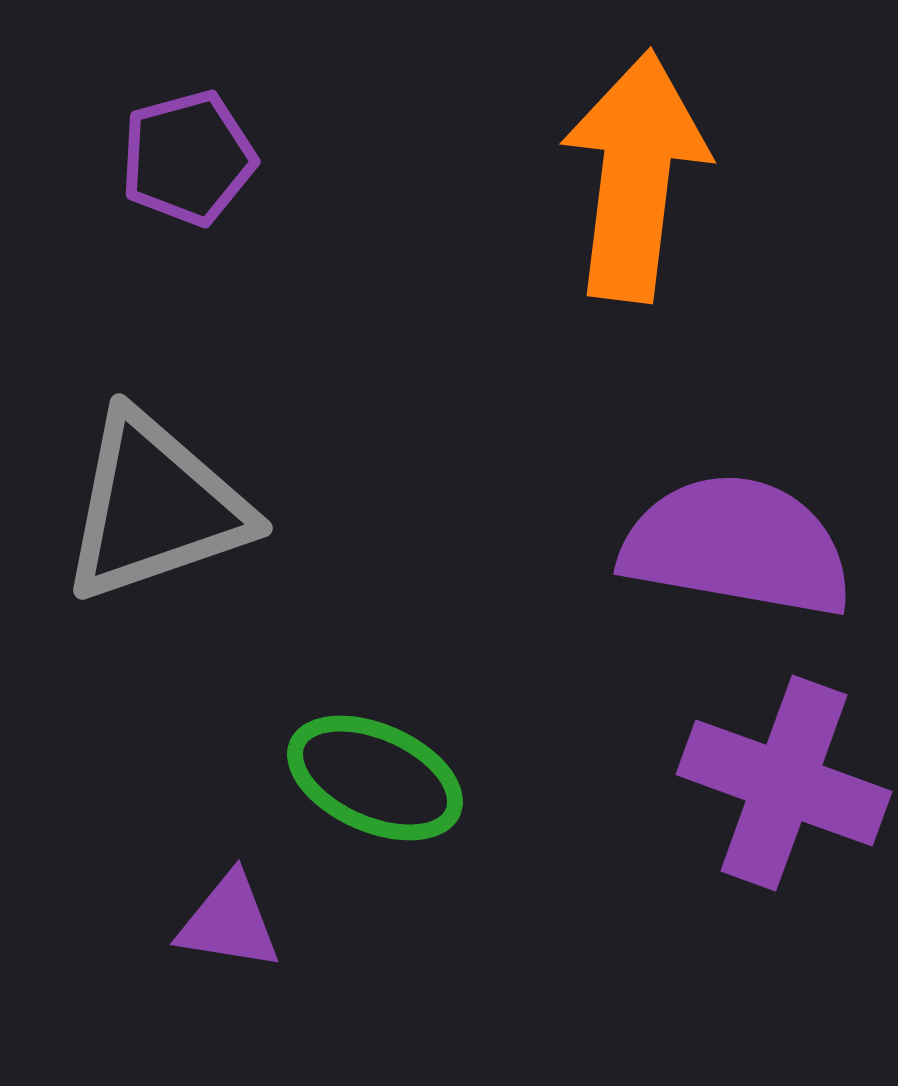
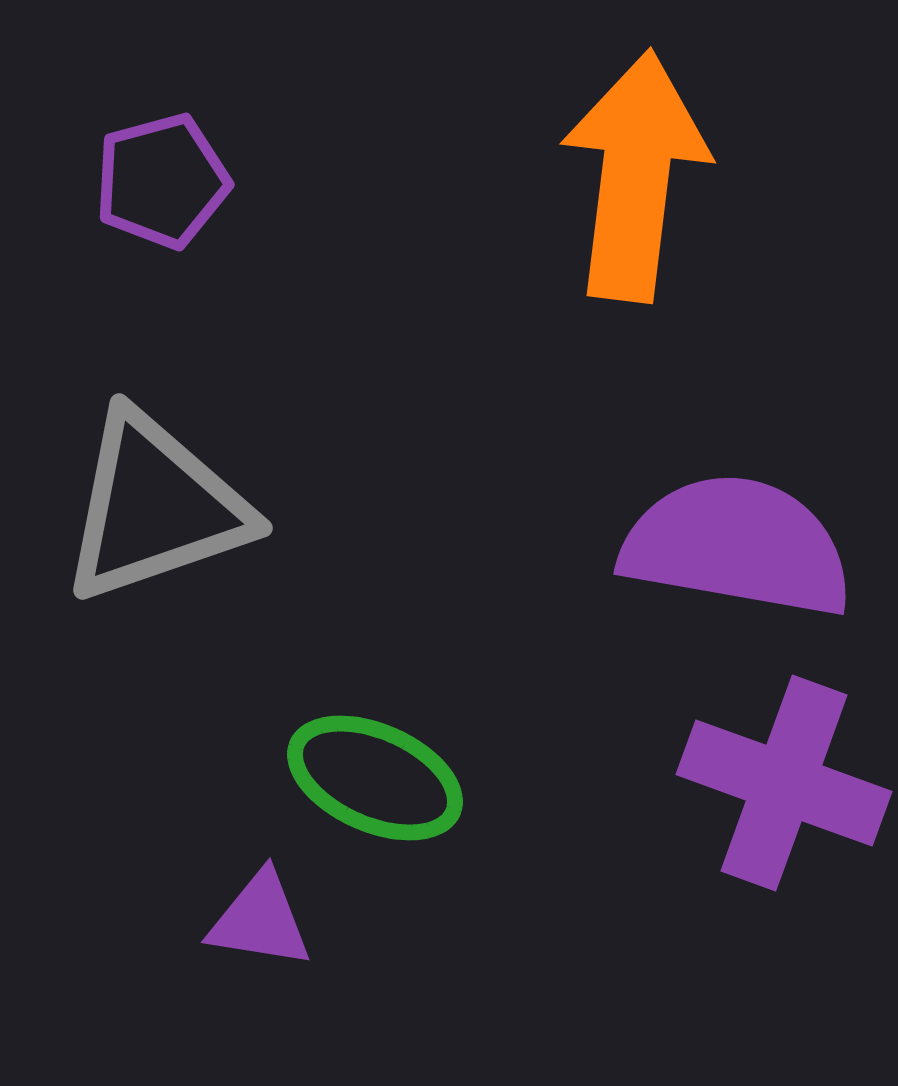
purple pentagon: moved 26 px left, 23 px down
purple triangle: moved 31 px right, 2 px up
